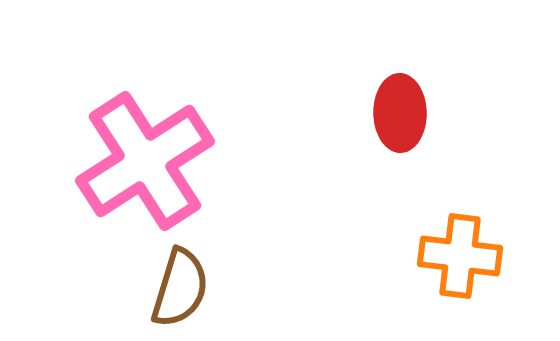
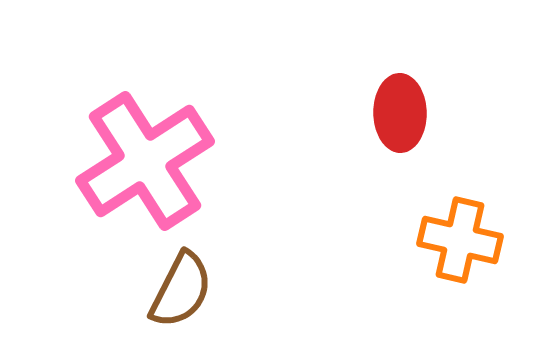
orange cross: moved 16 px up; rotated 6 degrees clockwise
brown semicircle: moved 1 px right, 2 px down; rotated 10 degrees clockwise
